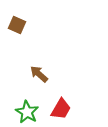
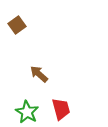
brown square: rotated 30 degrees clockwise
red trapezoid: rotated 45 degrees counterclockwise
